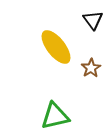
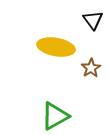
yellow ellipse: rotated 42 degrees counterclockwise
green triangle: rotated 16 degrees counterclockwise
